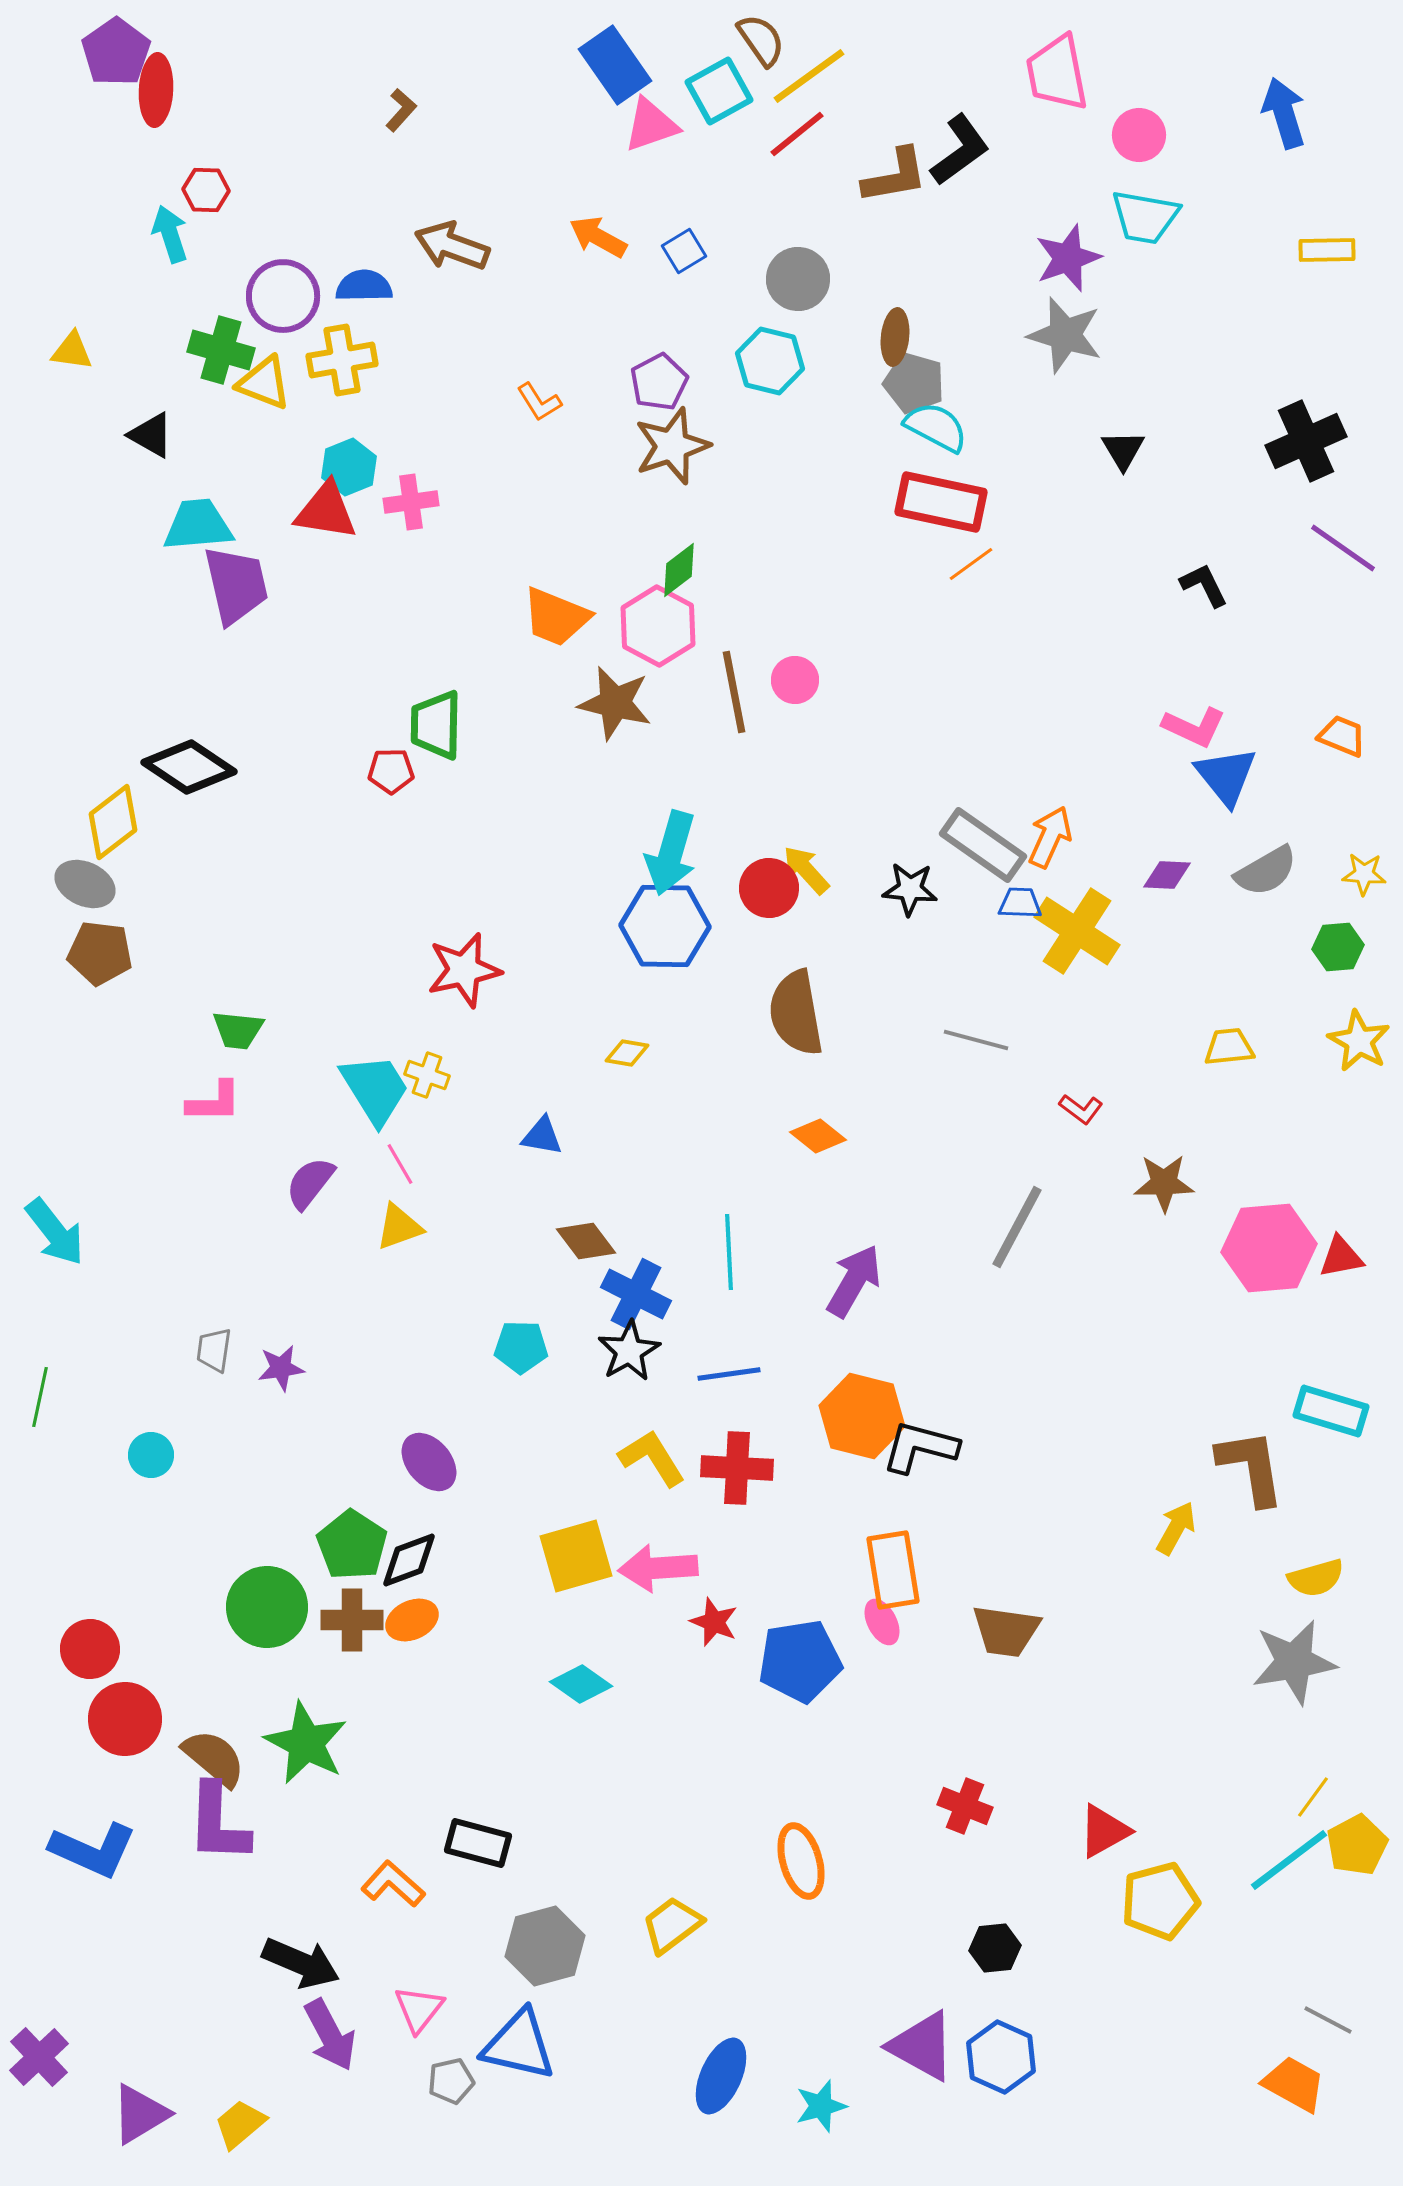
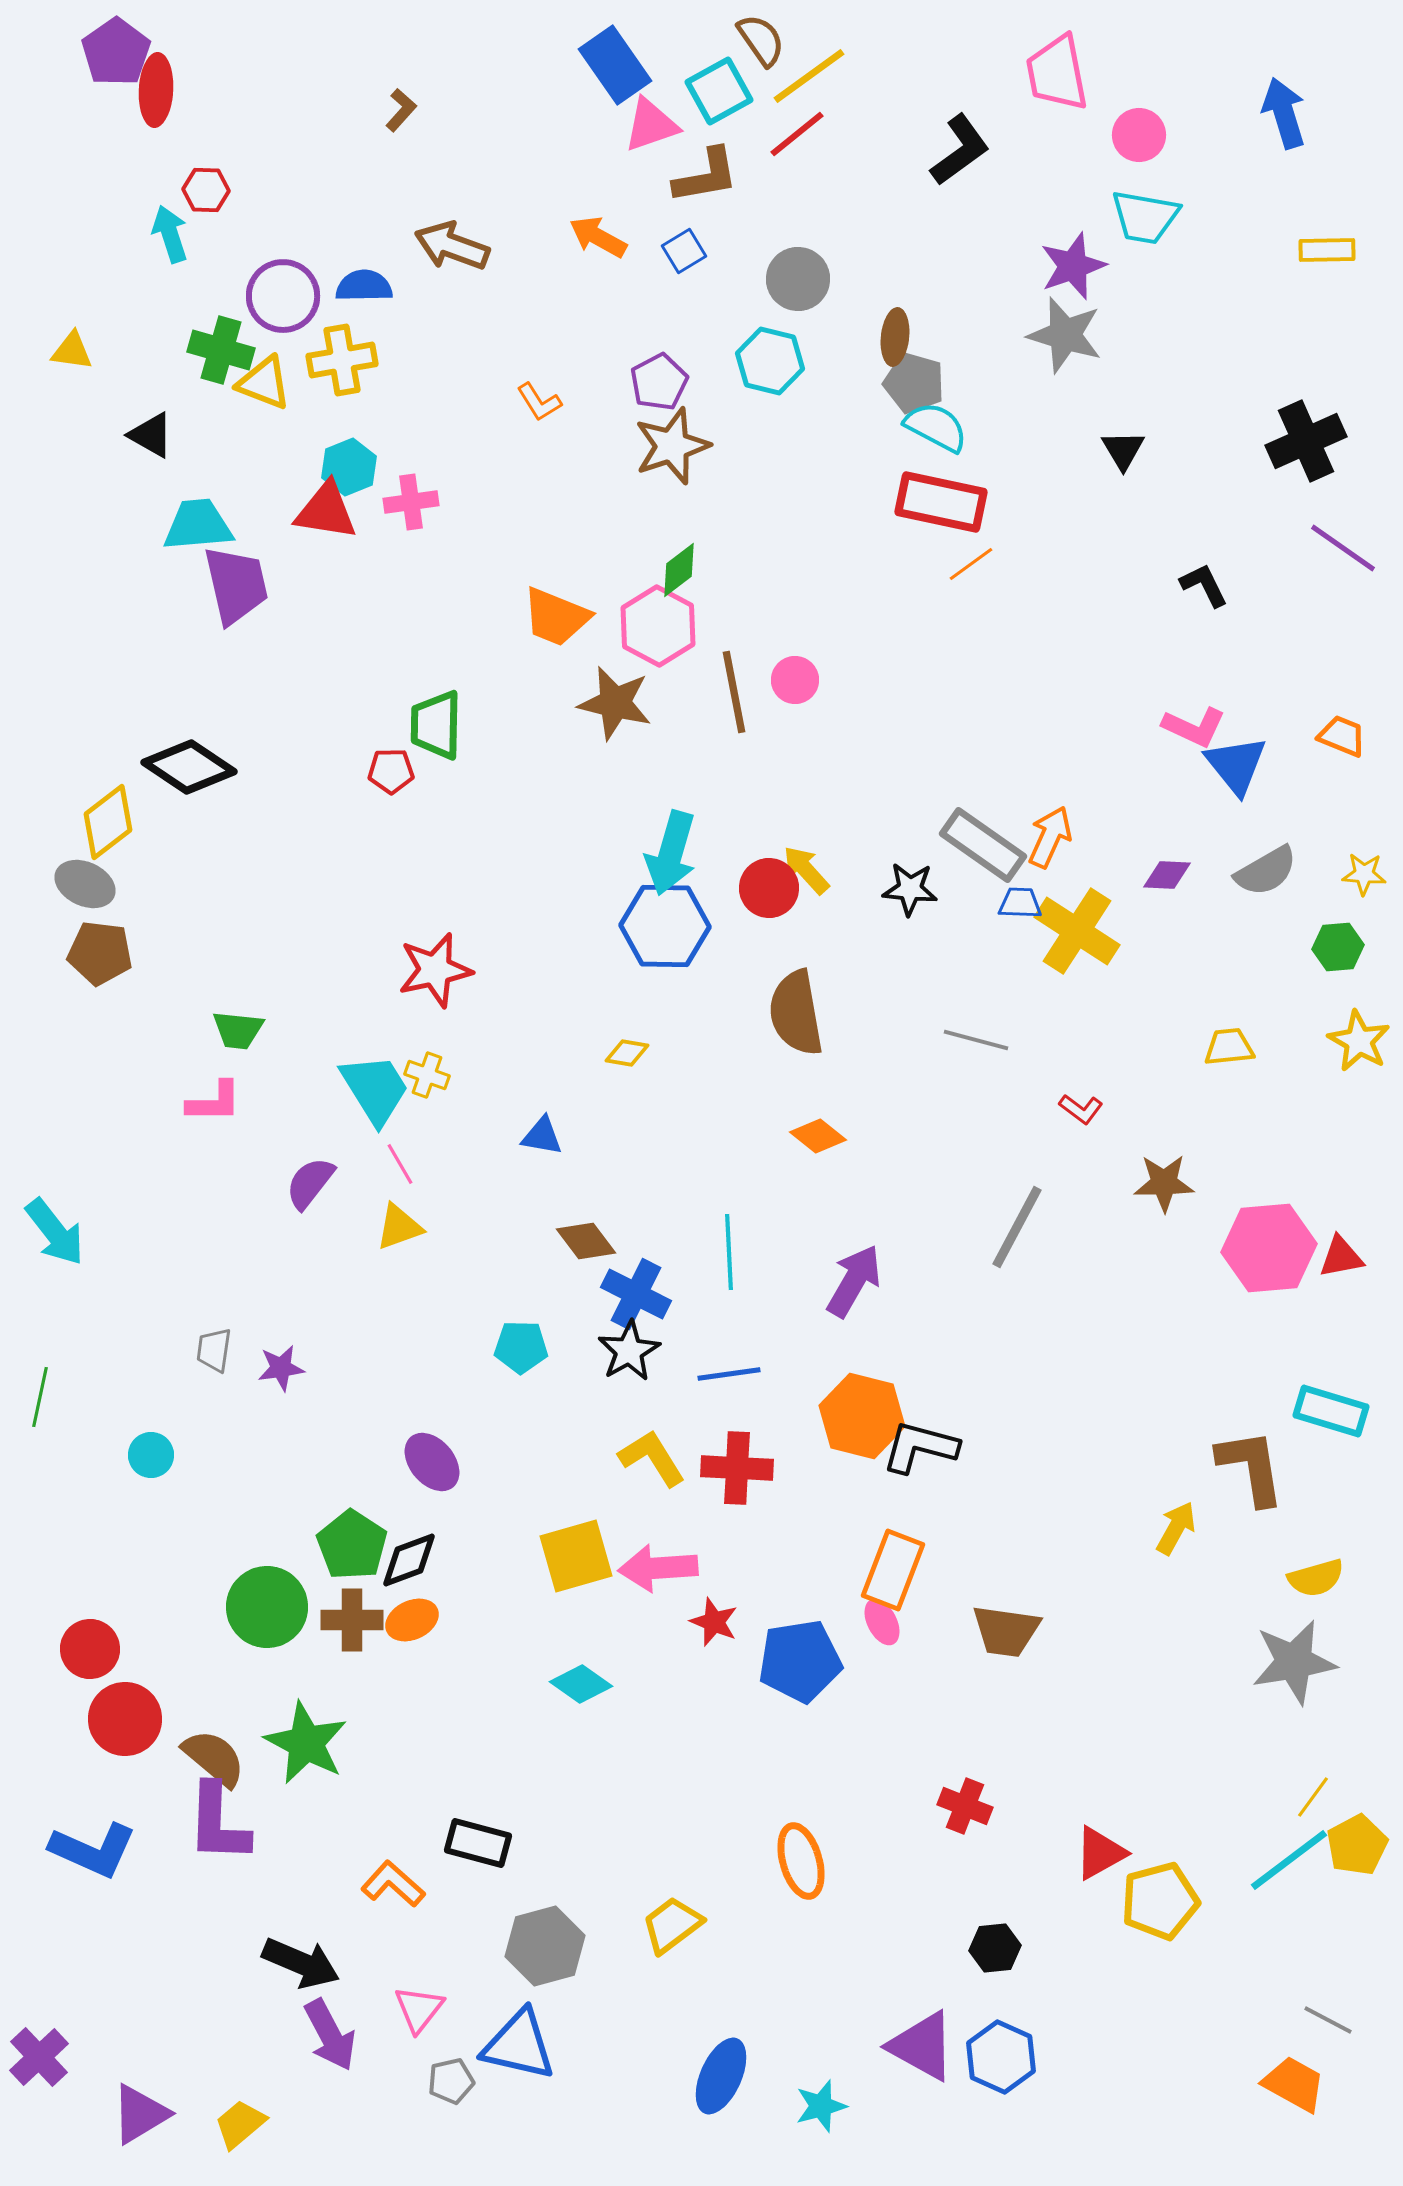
brown L-shape at (895, 176): moved 189 px left
purple star at (1068, 258): moved 5 px right, 8 px down
blue triangle at (1226, 776): moved 10 px right, 11 px up
yellow diamond at (113, 822): moved 5 px left
red star at (464, 970): moved 29 px left
purple ellipse at (429, 1462): moved 3 px right
orange rectangle at (893, 1570): rotated 30 degrees clockwise
red triangle at (1104, 1831): moved 4 px left, 22 px down
